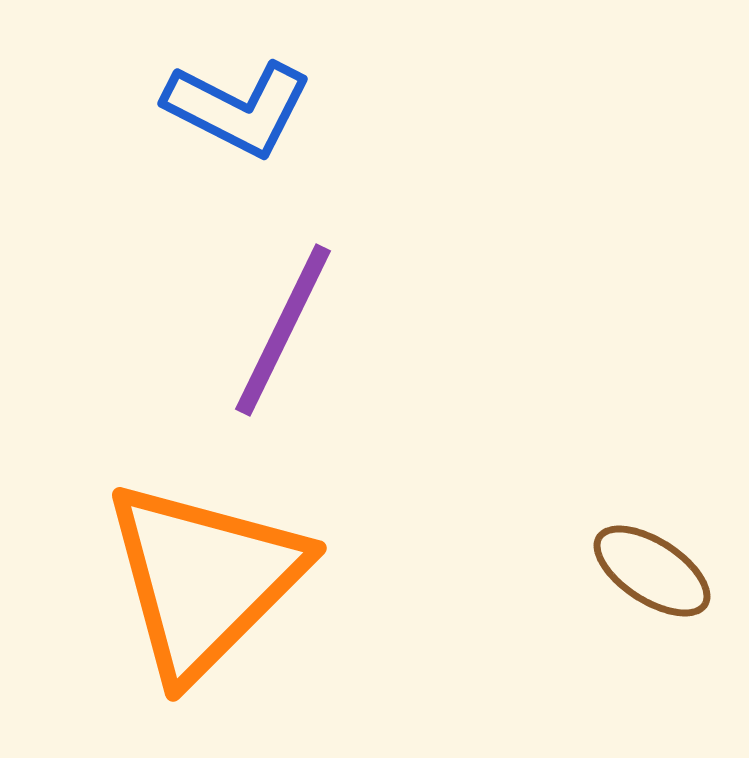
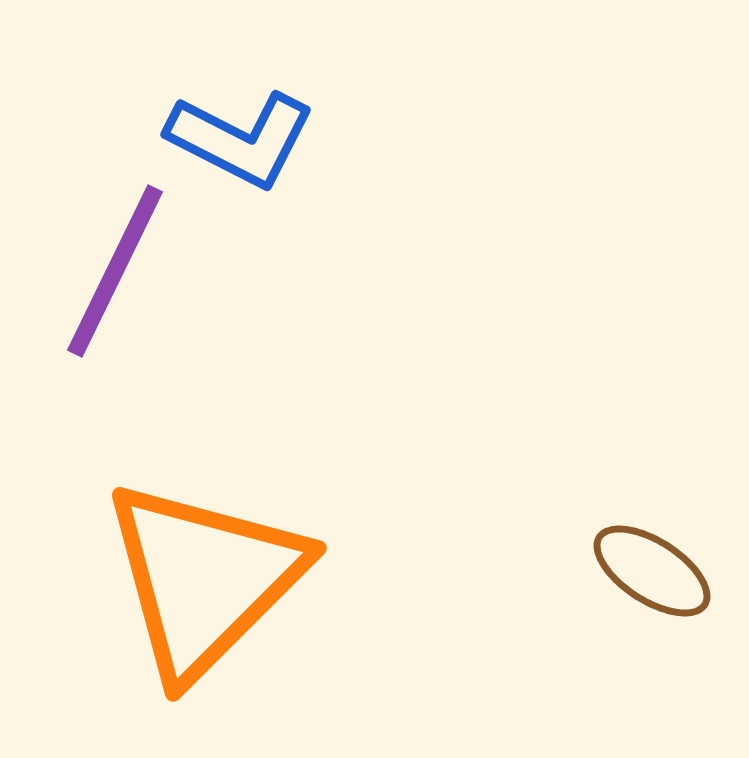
blue L-shape: moved 3 px right, 31 px down
purple line: moved 168 px left, 59 px up
